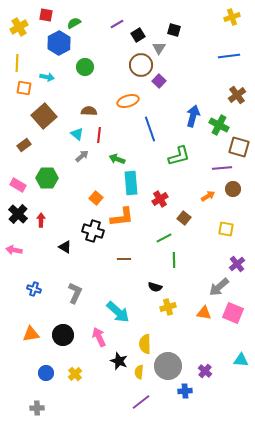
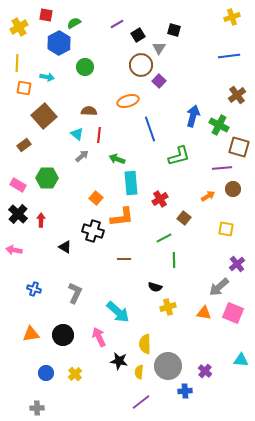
black star at (119, 361): rotated 12 degrees counterclockwise
